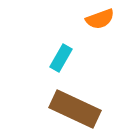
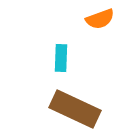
cyan rectangle: rotated 28 degrees counterclockwise
